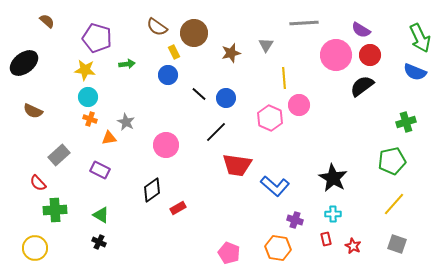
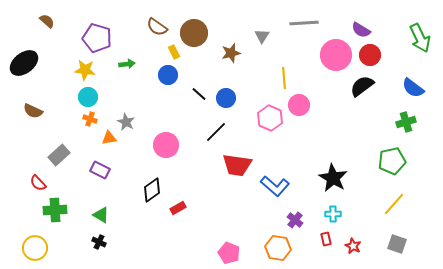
gray triangle at (266, 45): moved 4 px left, 9 px up
blue semicircle at (415, 72): moved 2 px left, 16 px down; rotated 15 degrees clockwise
purple cross at (295, 220): rotated 21 degrees clockwise
